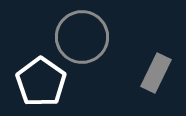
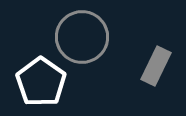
gray rectangle: moved 7 px up
